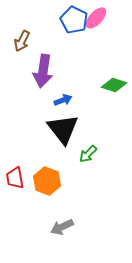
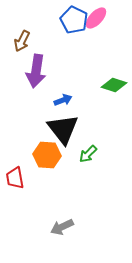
purple arrow: moved 7 px left
orange hexagon: moved 26 px up; rotated 16 degrees counterclockwise
